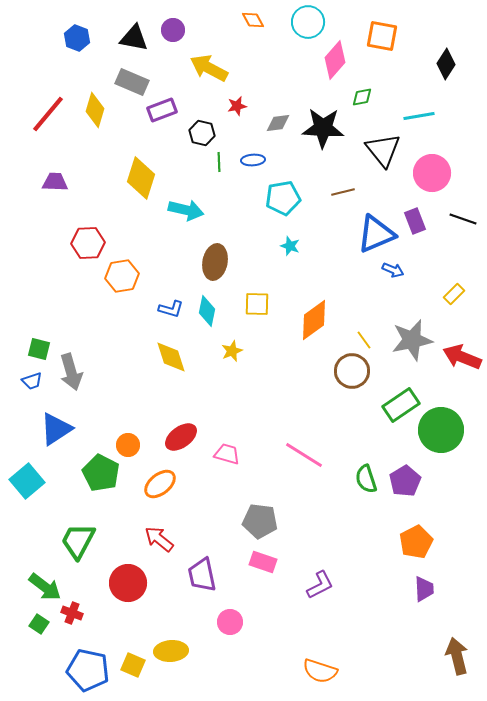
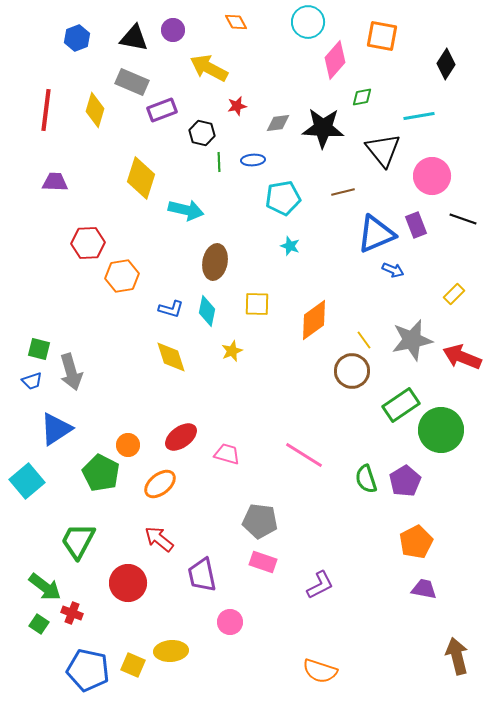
orange diamond at (253, 20): moved 17 px left, 2 px down
blue hexagon at (77, 38): rotated 20 degrees clockwise
red line at (48, 114): moved 2 px left, 4 px up; rotated 33 degrees counterclockwise
pink circle at (432, 173): moved 3 px down
purple rectangle at (415, 221): moved 1 px right, 4 px down
purple trapezoid at (424, 589): rotated 76 degrees counterclockwise
